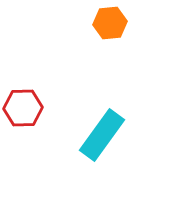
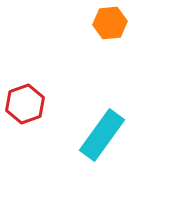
red hexagon: moved 2 px right, 4 px up; rotated 18 degrees counterclockwise
